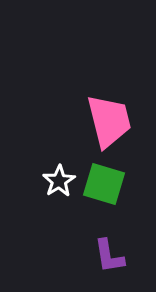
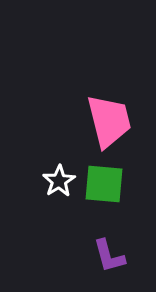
green square: rotated 12 degrees counterclockwise
purple L-shape: rotated 6 degrees counterclockwise
